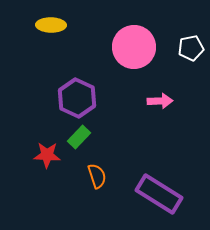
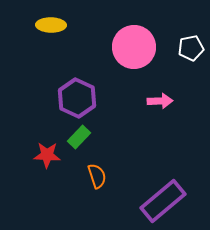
purple rectangle: moved 4 px right, 7 px down; rotated 72 degrees counterclockwise
